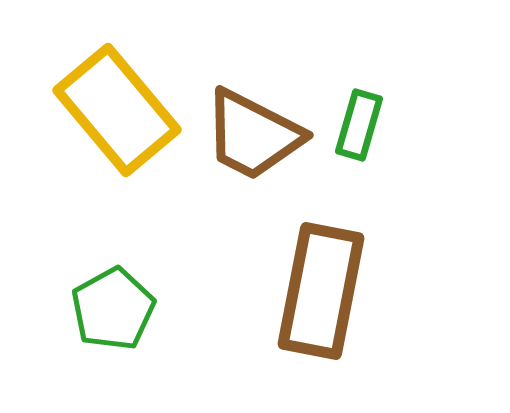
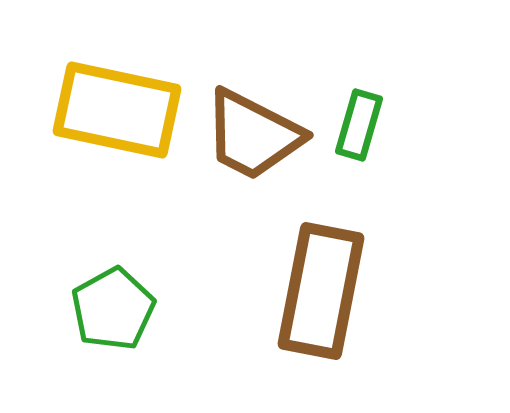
yellow rectangle: rotated 38 degrees counterclockwise
